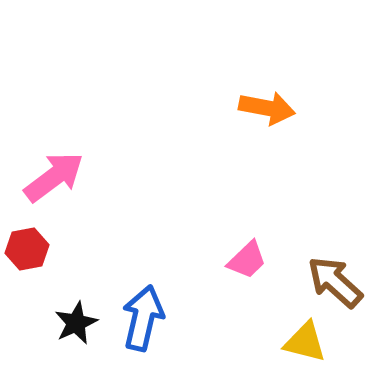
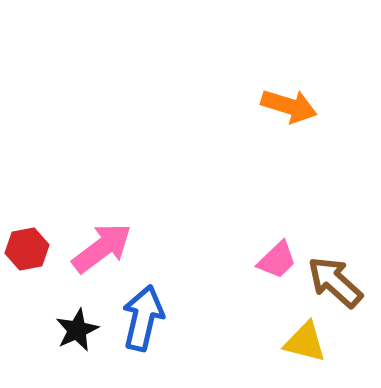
orange arrow: moved 22 px right, 2 px up; rotated 6 degrees clockwise
pink arrow: moved 48 px right, 71 px down
pink trapezoid: moved 30 px right
black star: moved 1 px right, 7 px down
